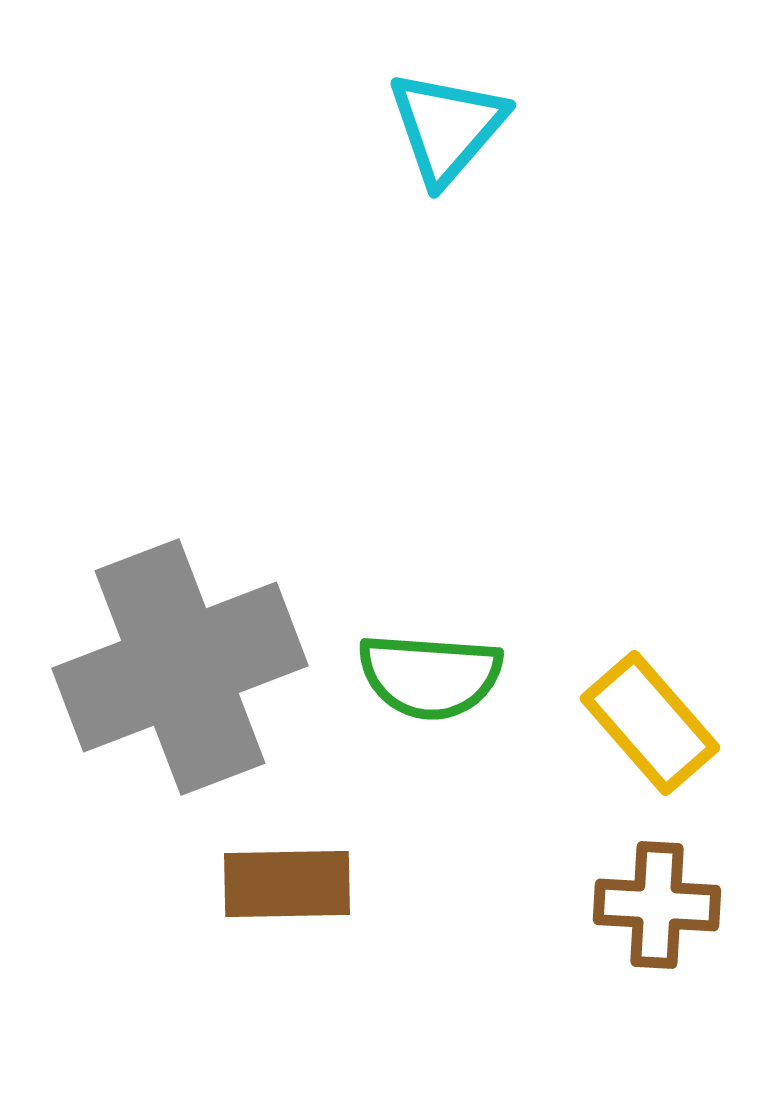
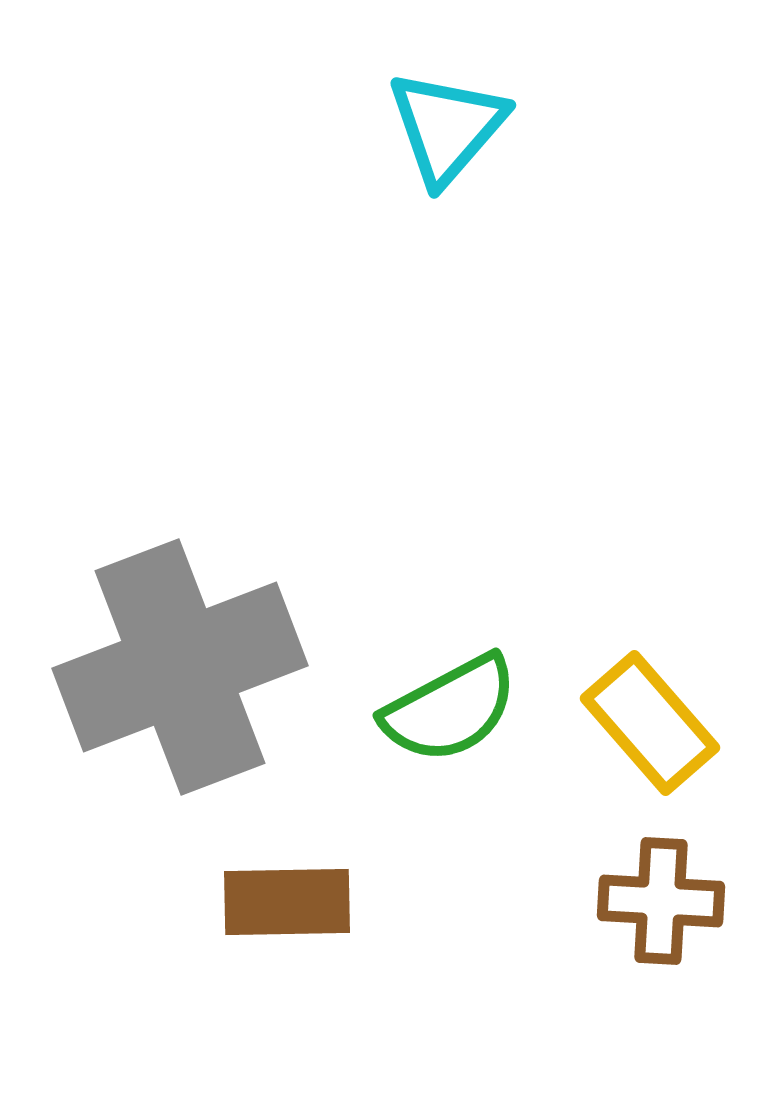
green semicircle: moved 20 px right, 33 px down; rotated 32 degrees counterclockwise
brown rectangle: moved 18 px down
brown cross: moved 4 px right, 4 px up
